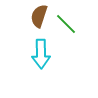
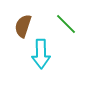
brown semicircle: moved 16 px left, 10 px down
